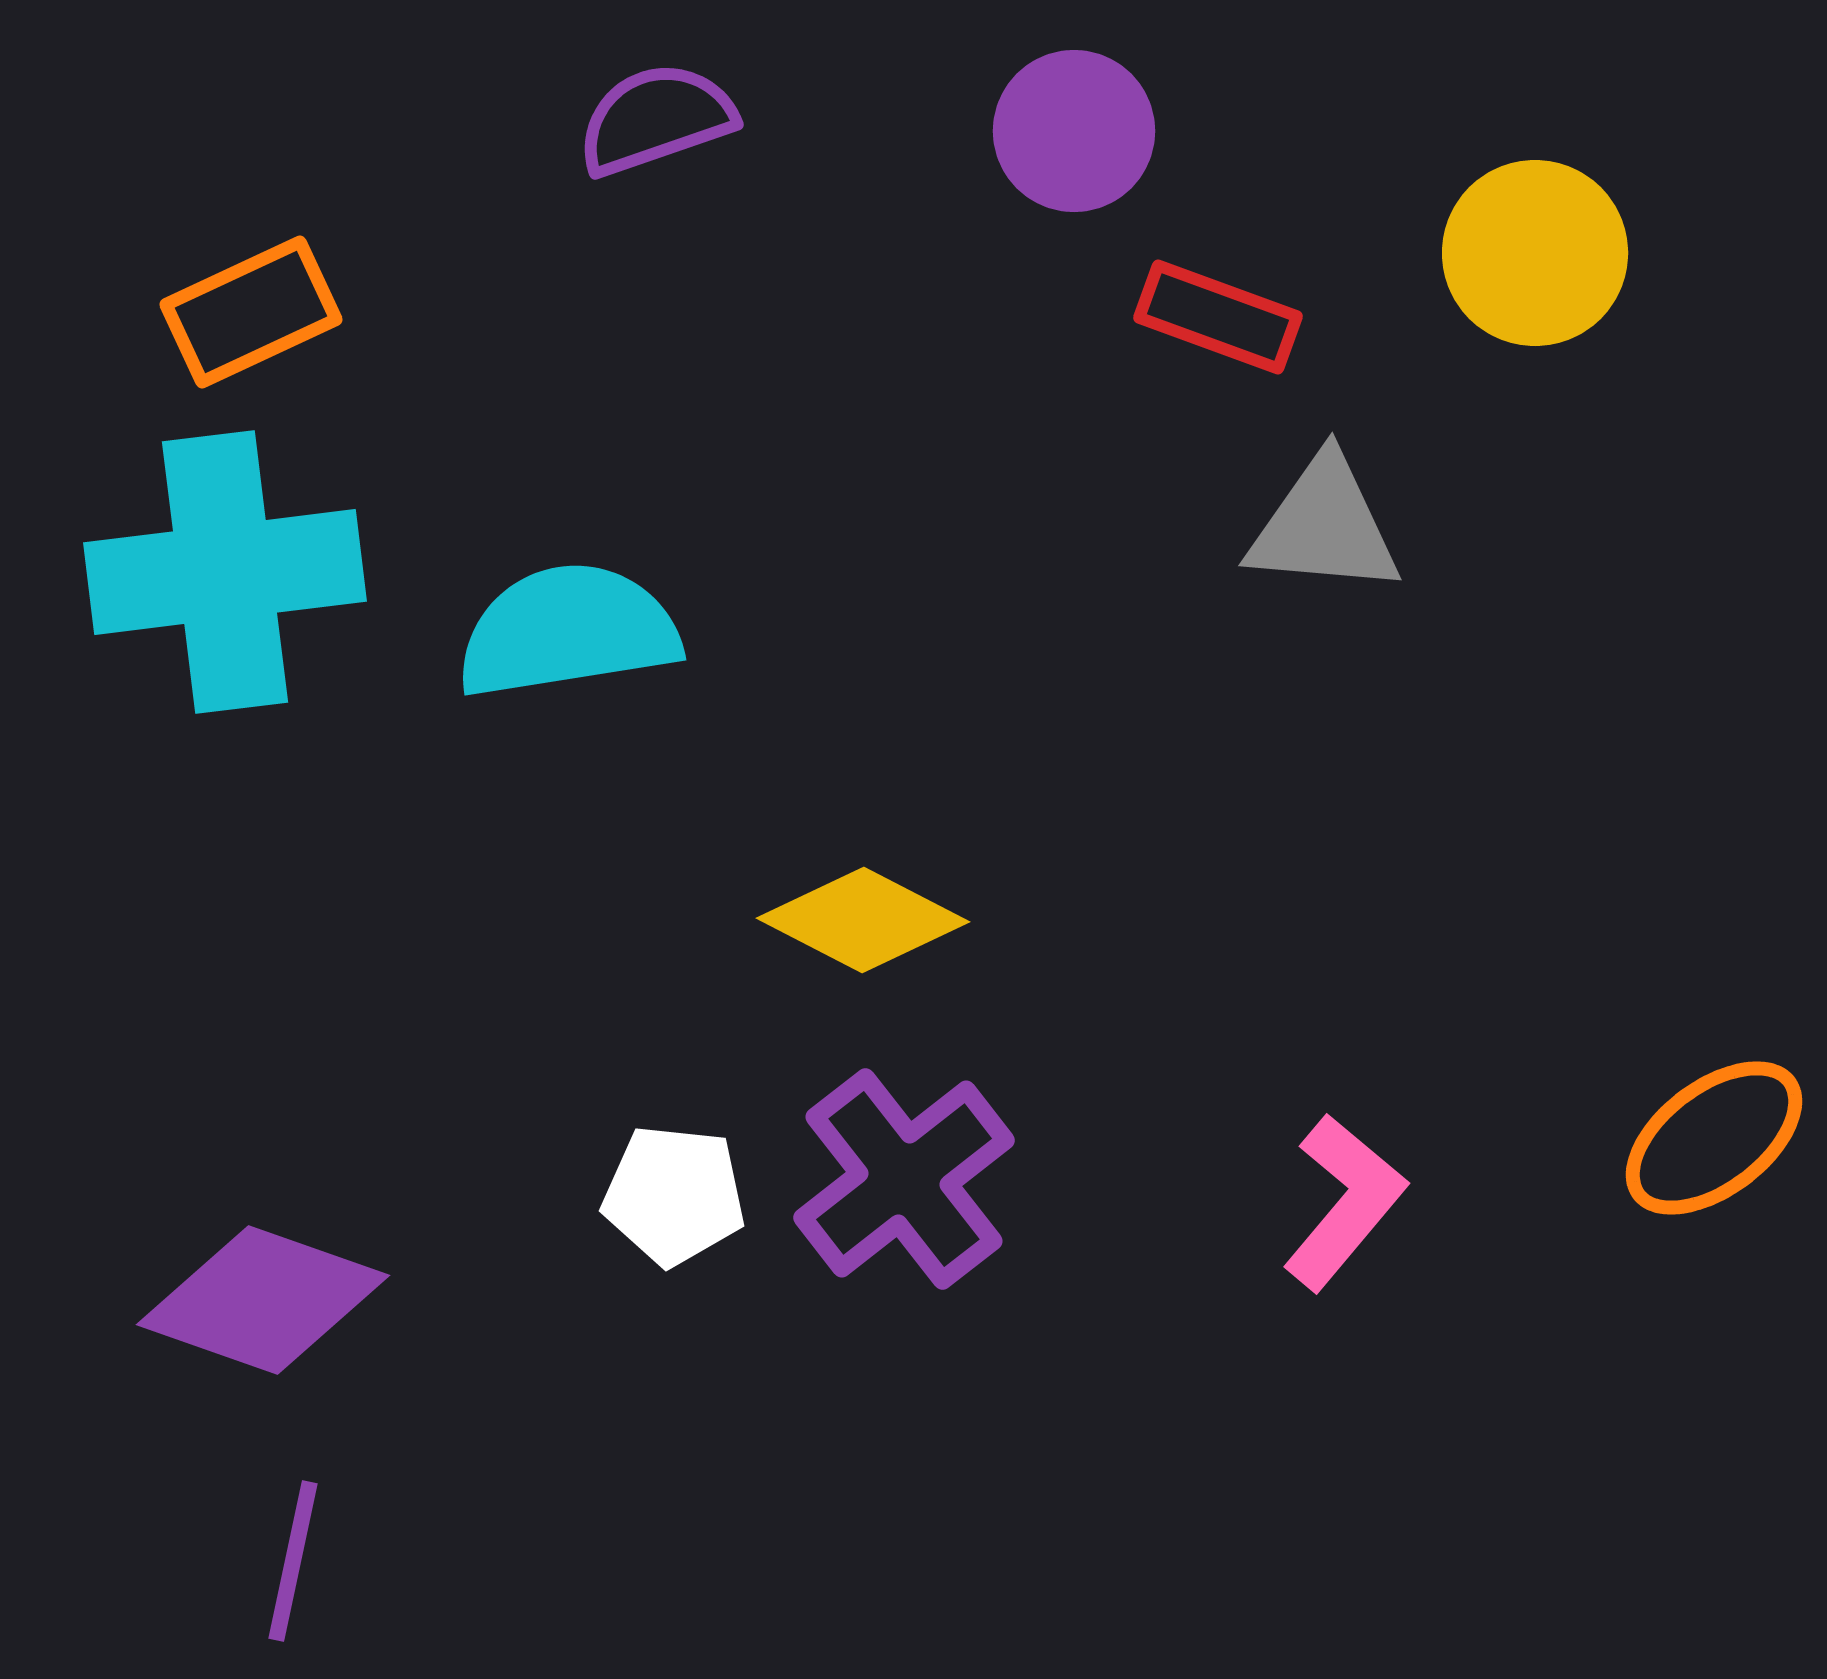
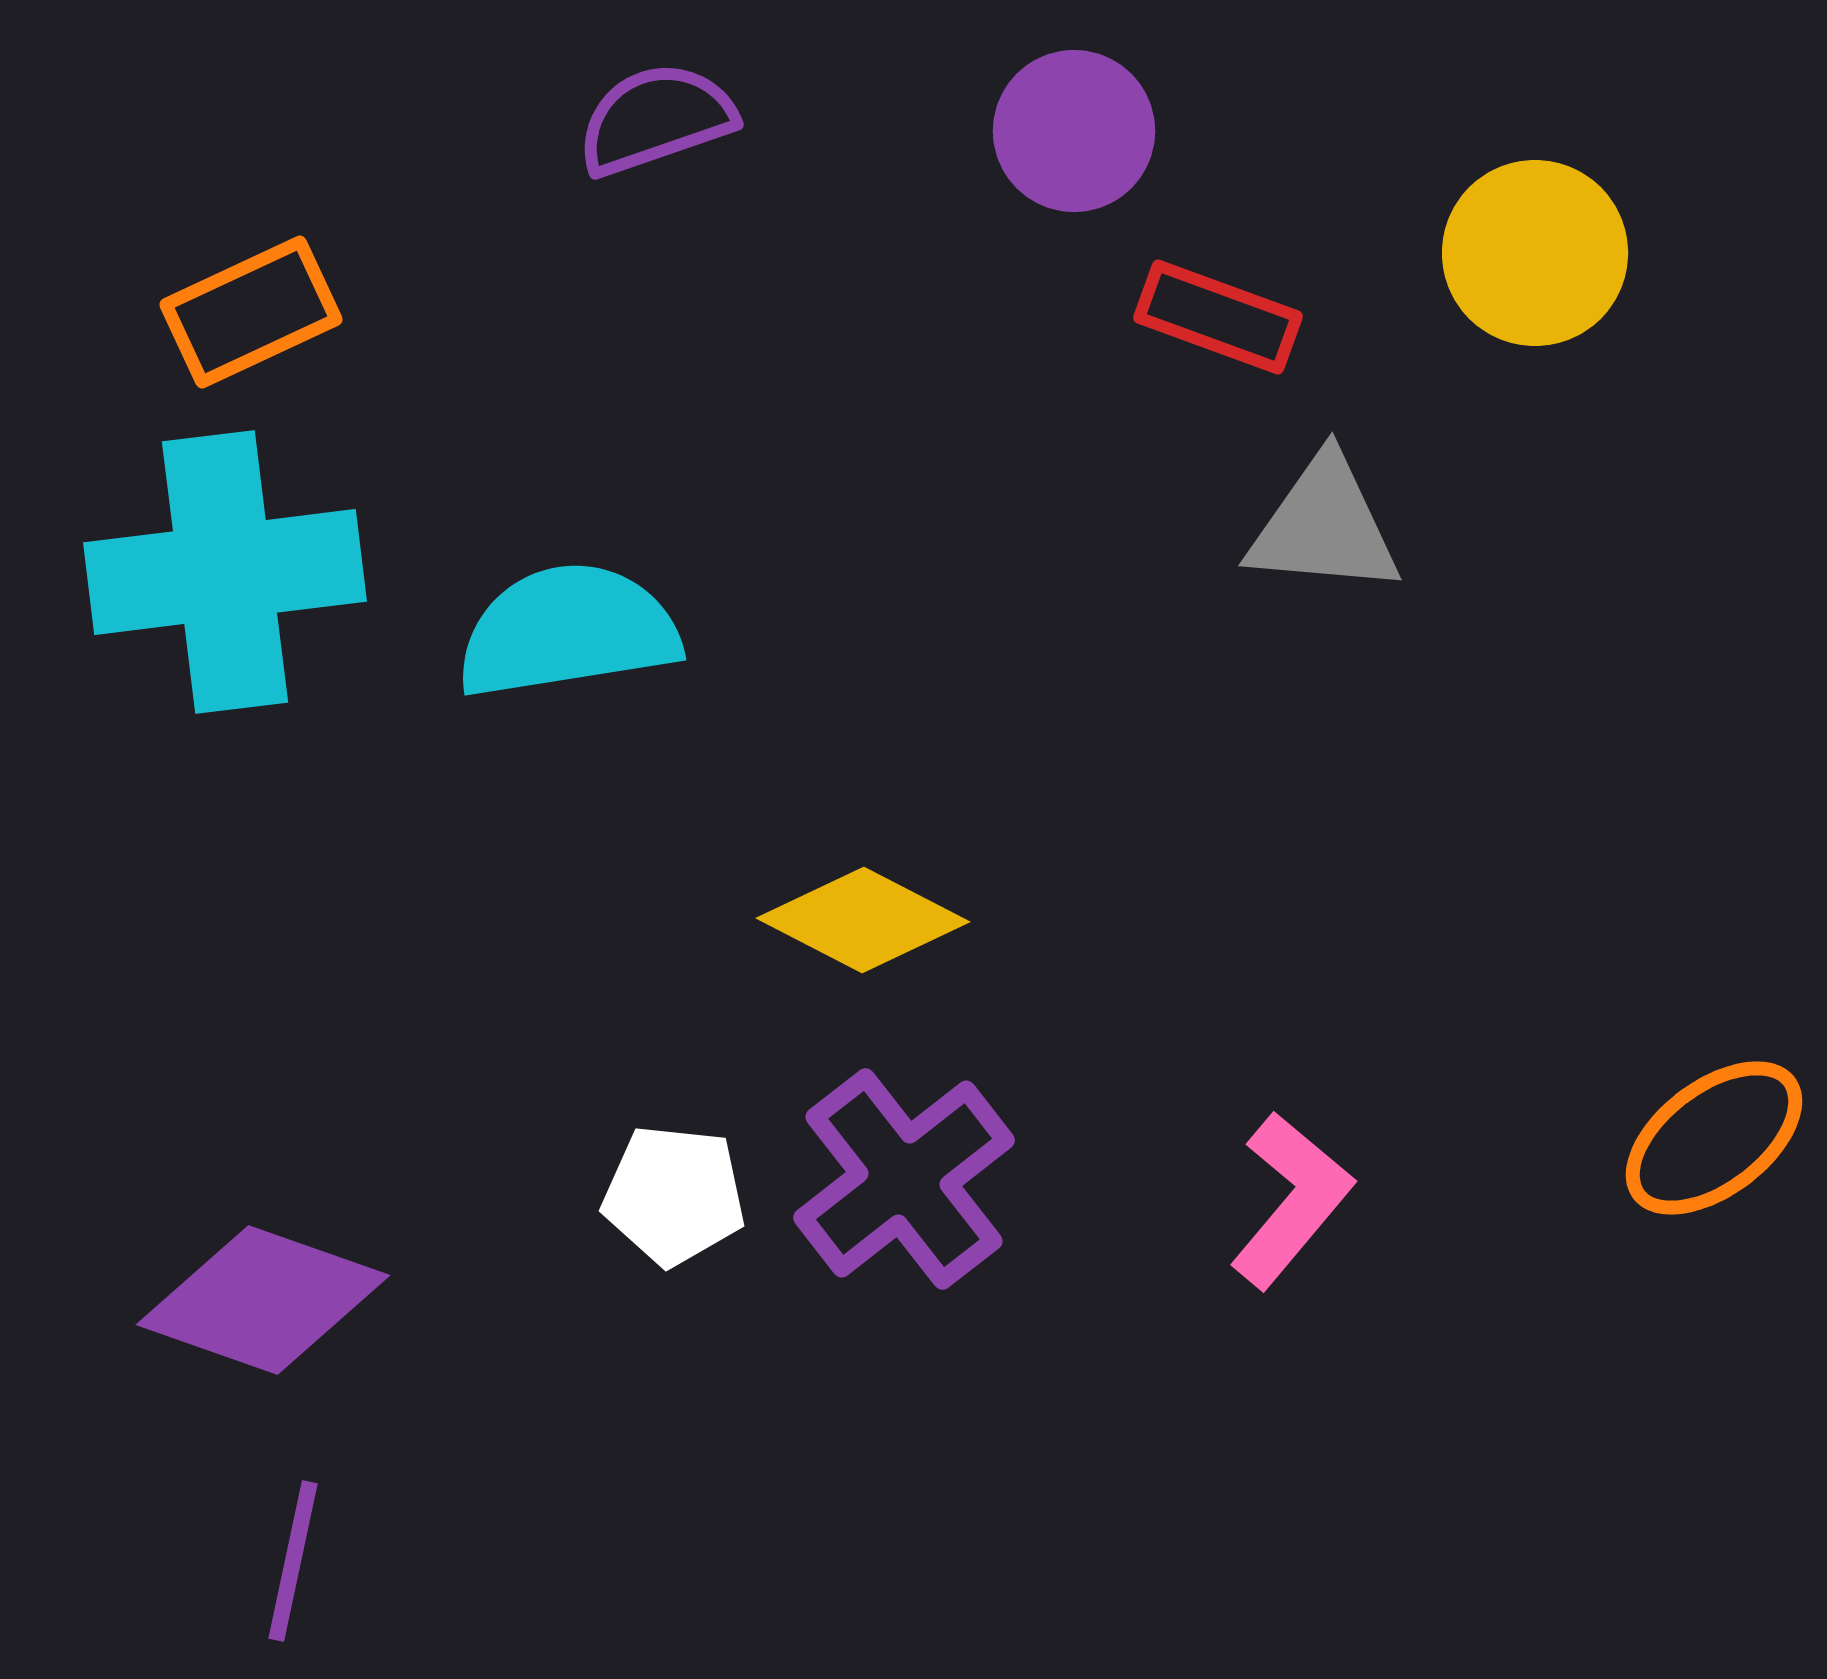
pink L-shape: moved 53 px left, 2 px up
